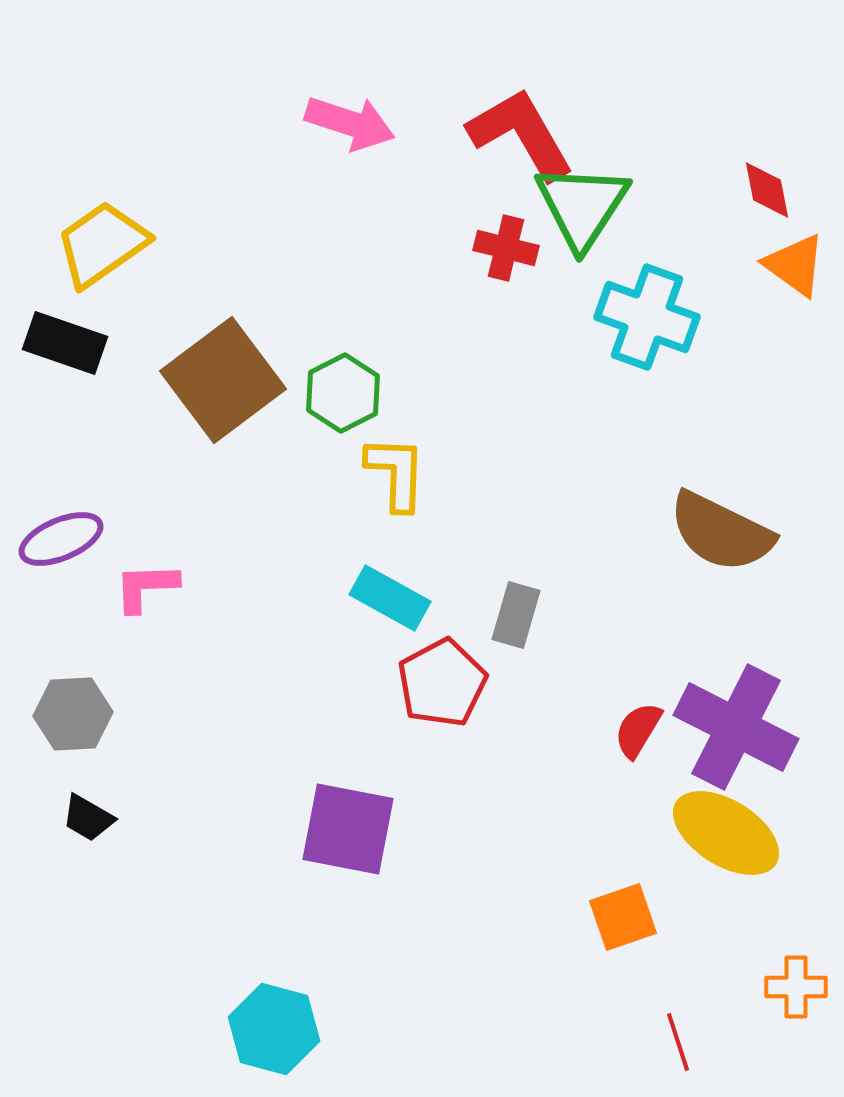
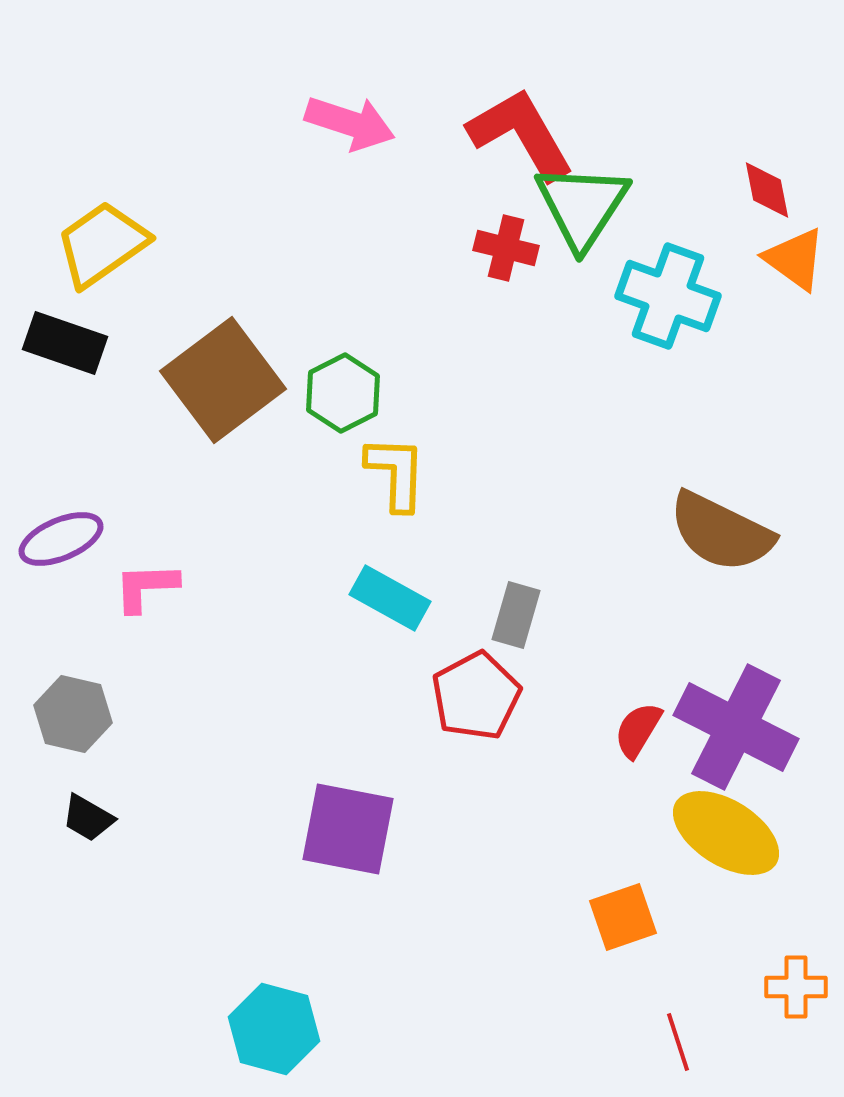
orange triangle: moved 6 px up
cyan cross: moved 21 px right, 21 px up
red pentagon: moved 34 px right, 13 px down
gray hexagon: rotated 16 degrees clockwise
